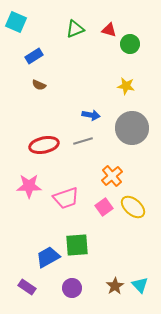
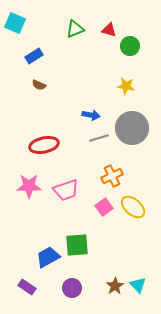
cyan square: moved 1 px left, 1 px down
green circle: moved 2 px down
gray line: moved 16 px right, 3 px up
orange cross: rotated 15 degrees clockwise
pink trapezoid: moved 8 px up
cyan triangle: moved 2 px left
